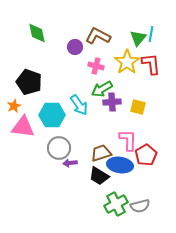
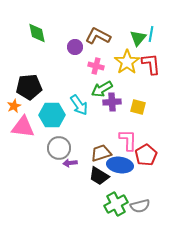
black pentagon: moved 5 px down; rotated 25 degrees counterclockwise
